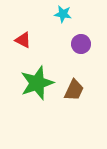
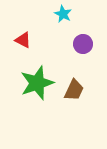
cyan star: rotated 18 degrees clockwise
purple circle: moved 2 px right
